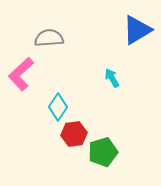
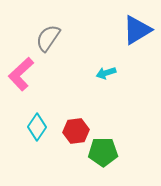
gray semicircle: moved 1 px left; rotated 52 degrees counterclockwise
cyan arrow: moved 6 px left, 5 px up; rotated 78 degrees counterclockwise
cyan diamond: moved 21 px left, 20 px down
red hexagon: moved 2 px right, 3 px up
green pentagon: rotated 16 degrees clockwise
